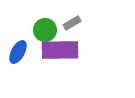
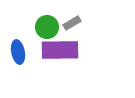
green circle: moved 2 px right, 3 px up
blue ellipse: rotated 40 degrees counterclockwise
